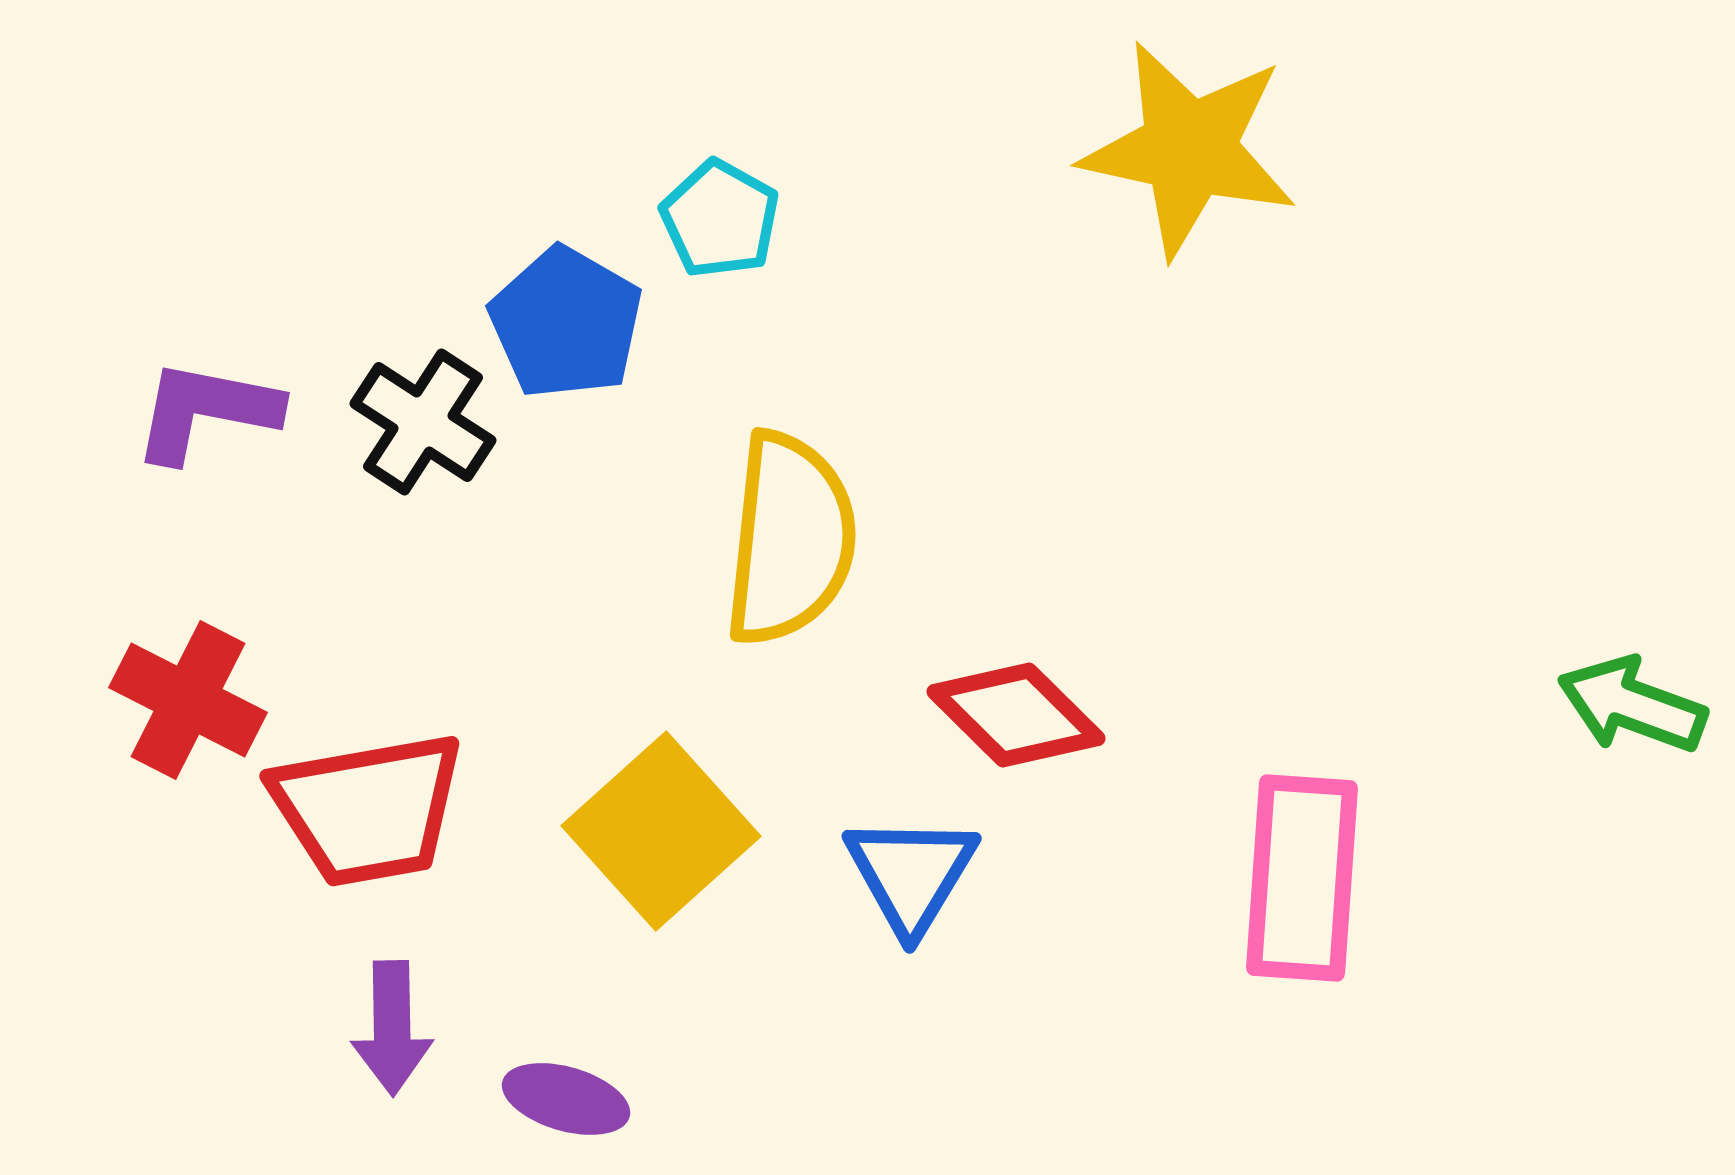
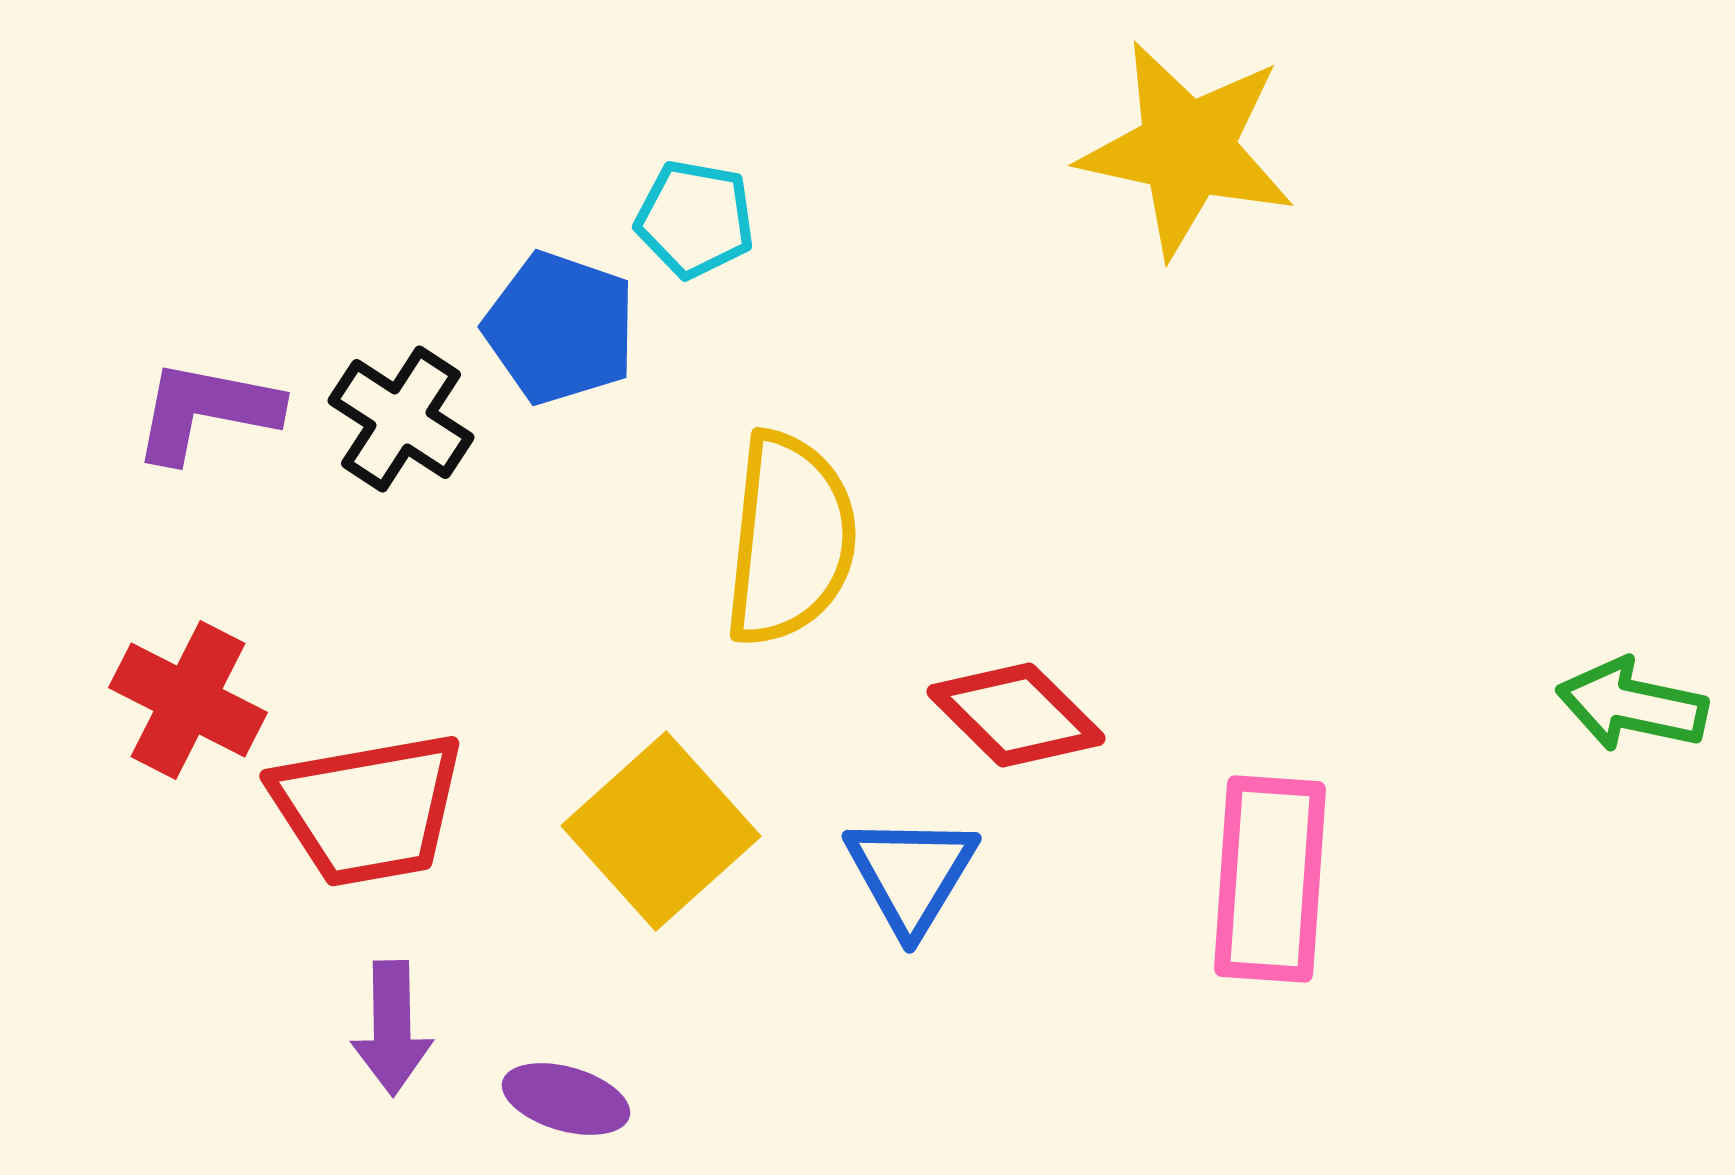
yellow star: moved 2 px left
cyan pentagon: moved 25 px left; rotated 19 degrees counterclockwise
blue pentagon: moved 6 px left, 5 px down; rotated 11 degrees counterclockwise
black cross: moved 22 px left, 3 px up
green arrow: rotated 8 degrees counterclockwise
pink rectangle: moved 32 px left, 1 px down
